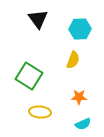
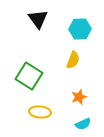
orange star: rotated 21 degrees counterclockwise
